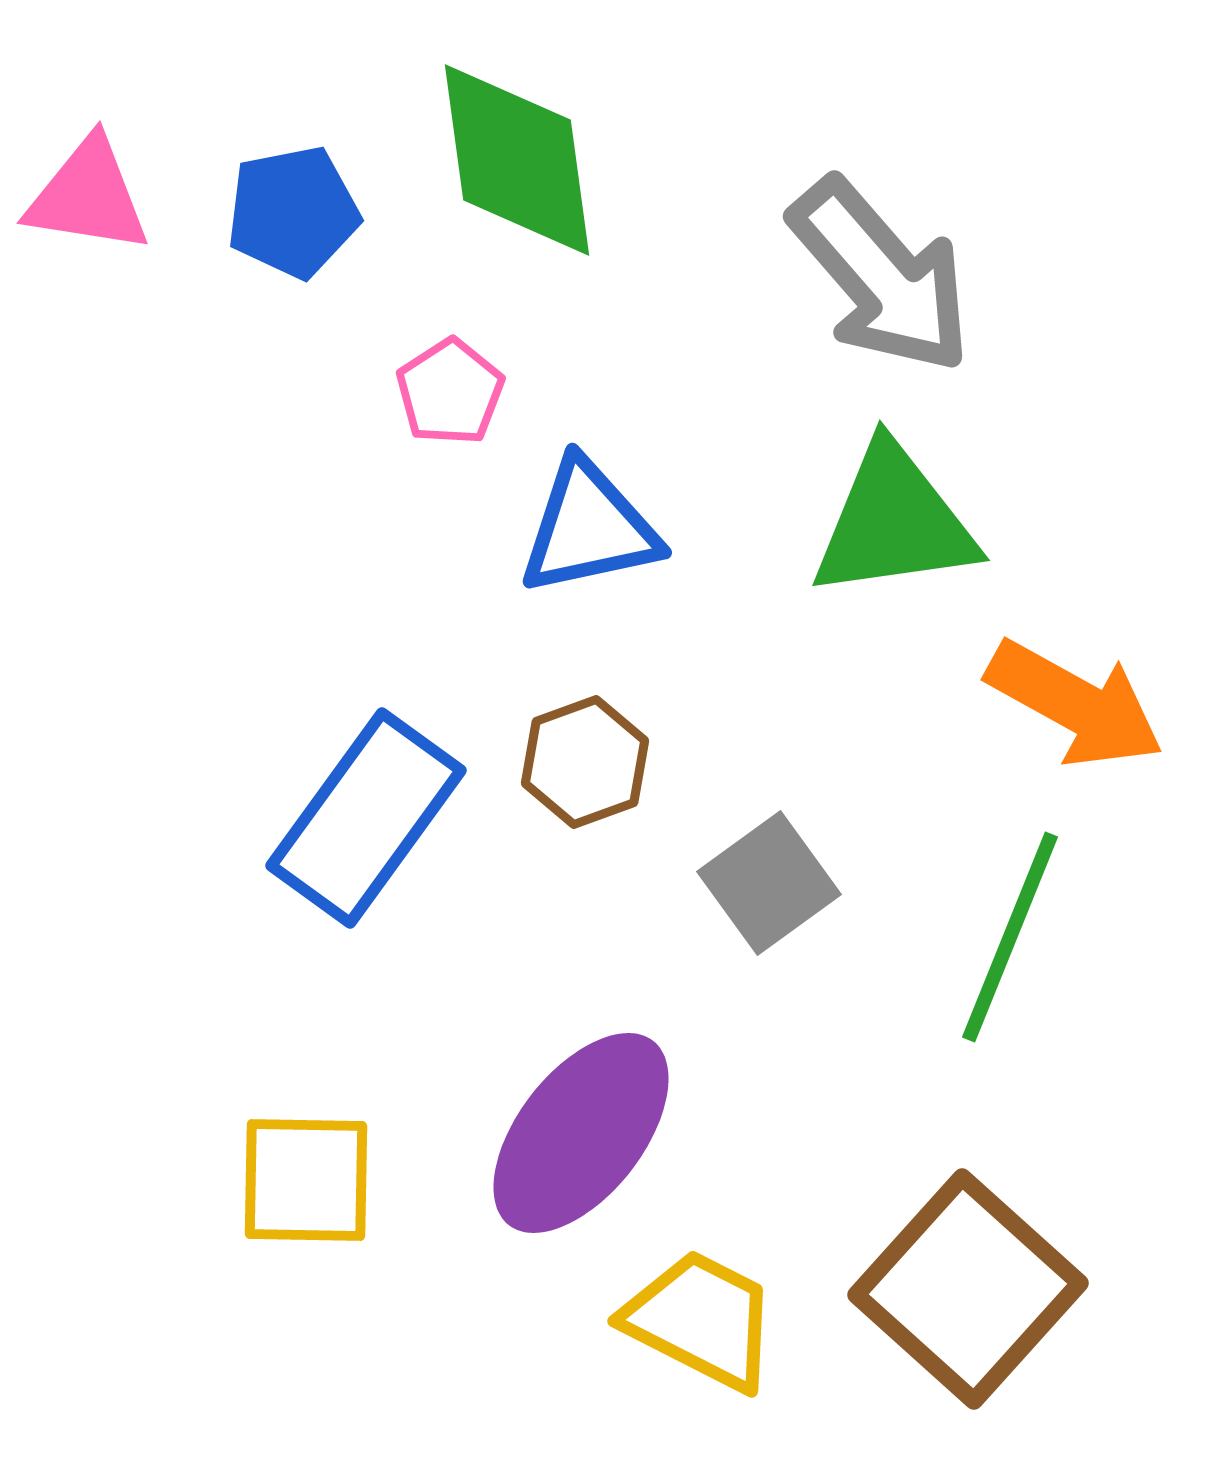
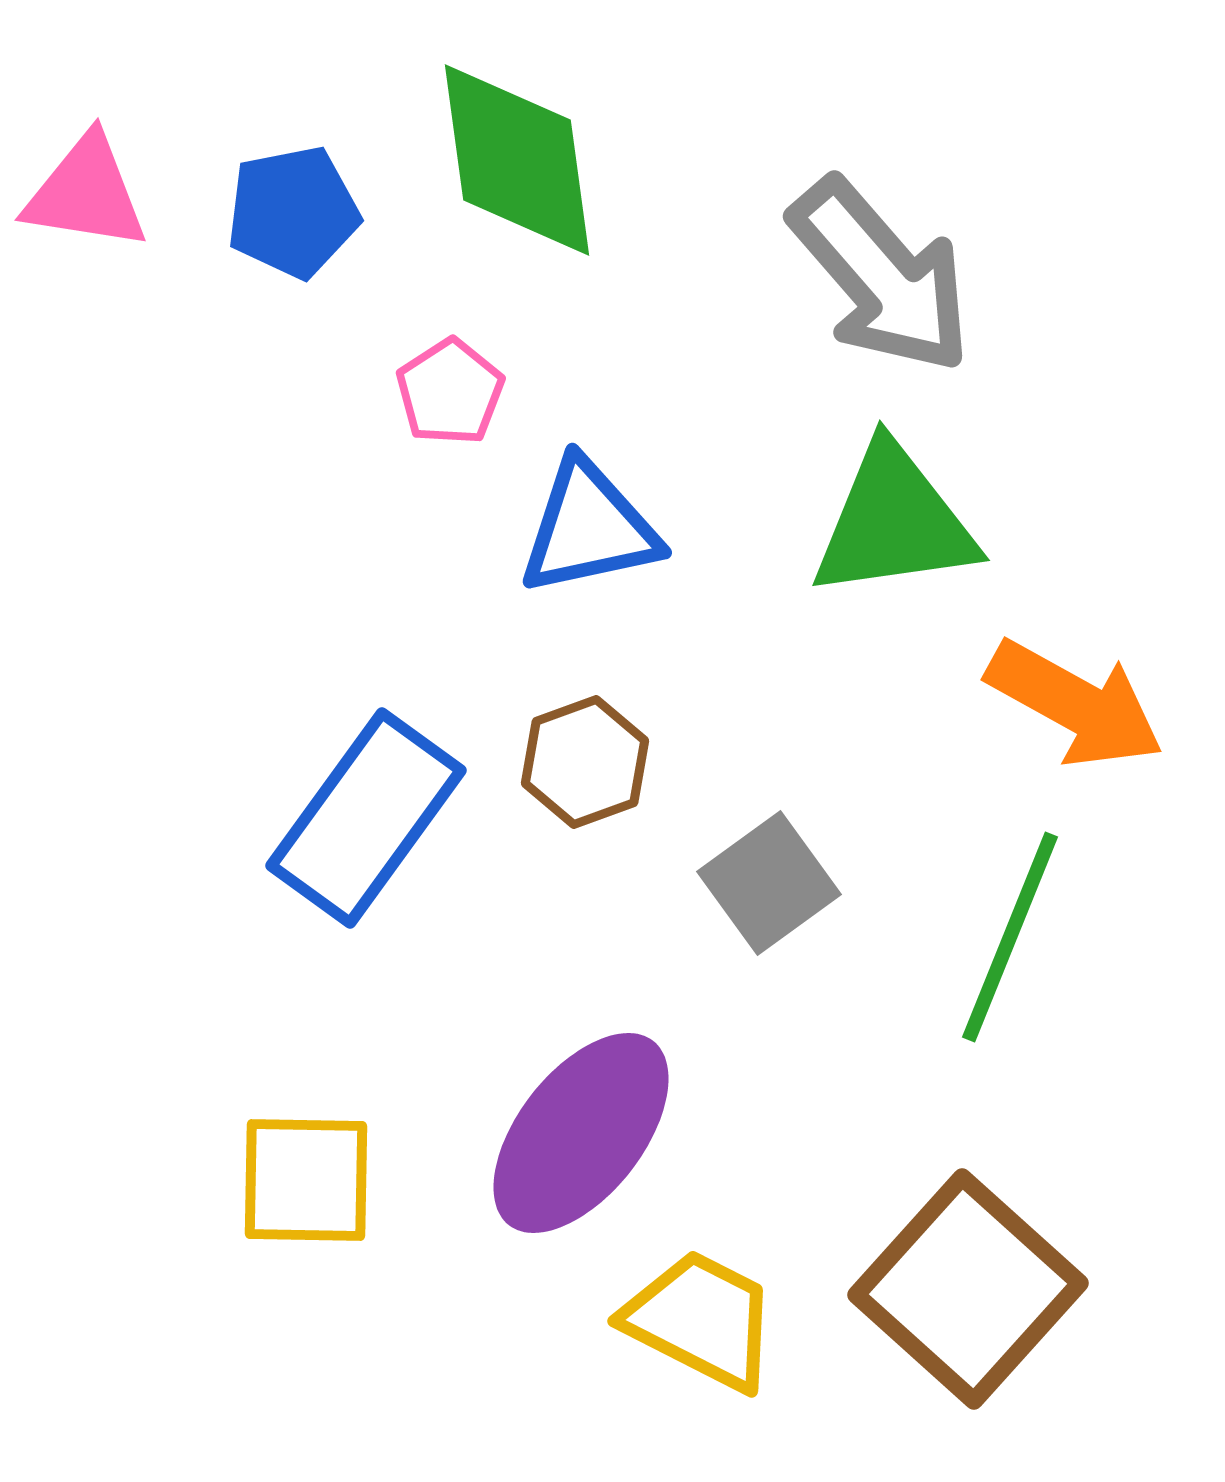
pink triangle: moved 2 px left, 3 px up
